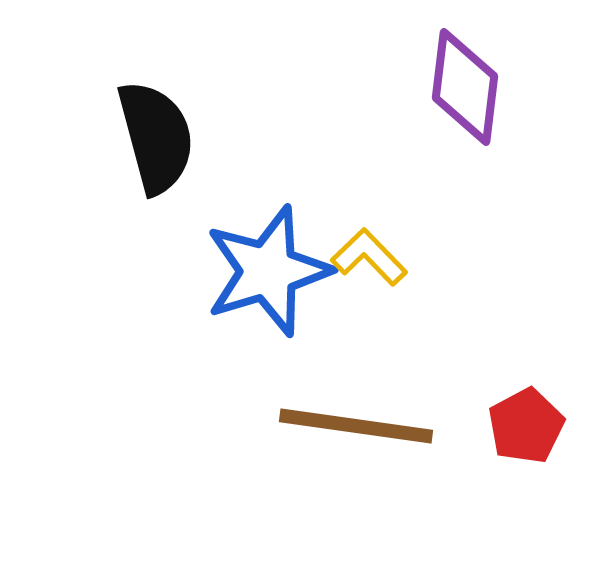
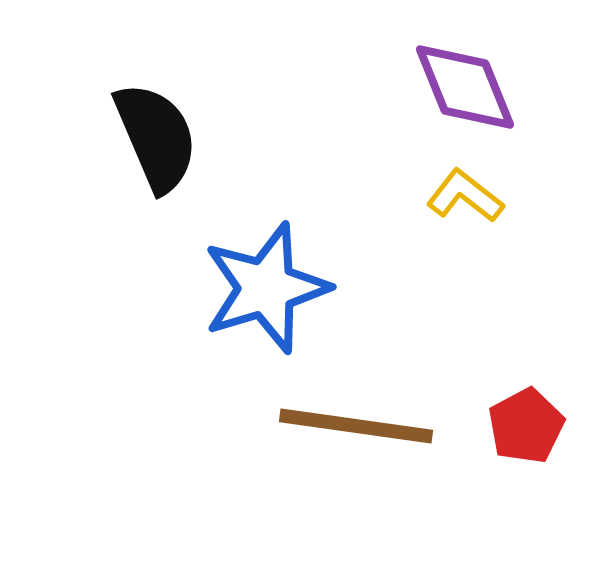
purple diamond: rotated 29 degrees counterclockwise
black semicircle: rotated 8 degrees counterclockwise
yellow L-shape: moved 96 px right, 61 px up; rotated 8 degrees counterclockwise
blue star: moved 2 px left, 17 px down
